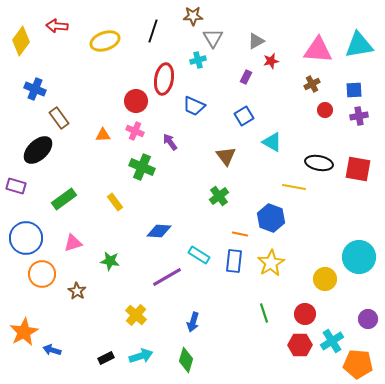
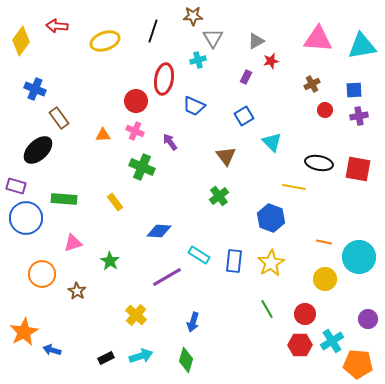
cyan triangle at (359, 45): moved 3 px right, 1 px down
pink triangle at (318, 50): moved 11 px up
cyan triangle at (272, 142): rotated 15 degrees clockwise
green rectangle at (64, 199): rotated 40 degrees clockwise
orange line at (240, 234): moved 84 px right, 8 px down
blue circle at (26, 238): moved 20 px up
green star at (110, 261): rotated 24 degrees clockwise
green line at (264, 313): moved 3 px right, 4 px up; rotated 12 degrees counterclockwise
